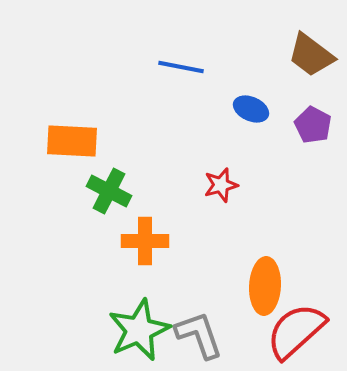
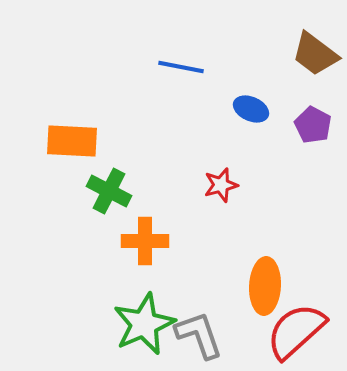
brown trapezoid: moved 4 px right, 1 px up
green star: moved 5 px right, 6 px up
